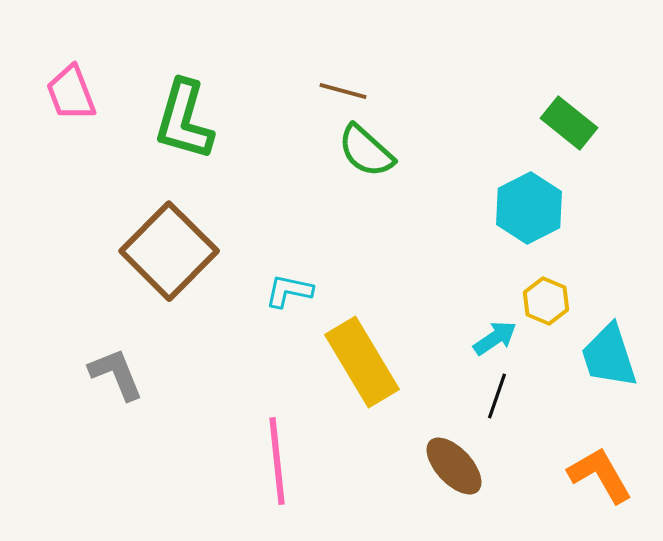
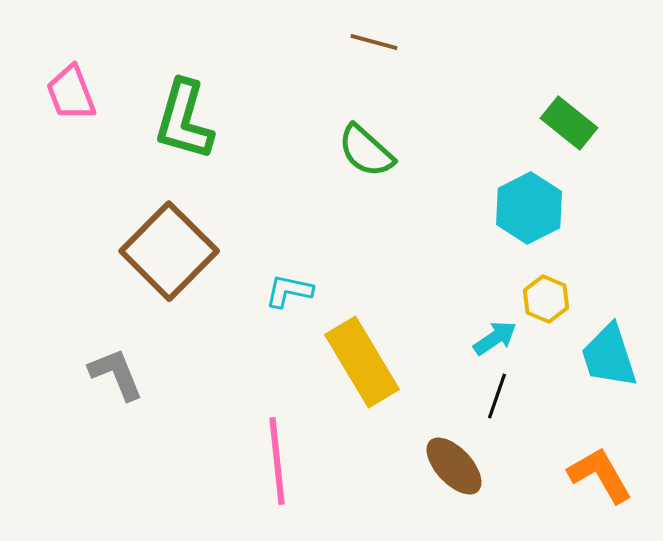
brown line: moved 31 px right, 49 px up
yellow hexagon: moved 2 px up
